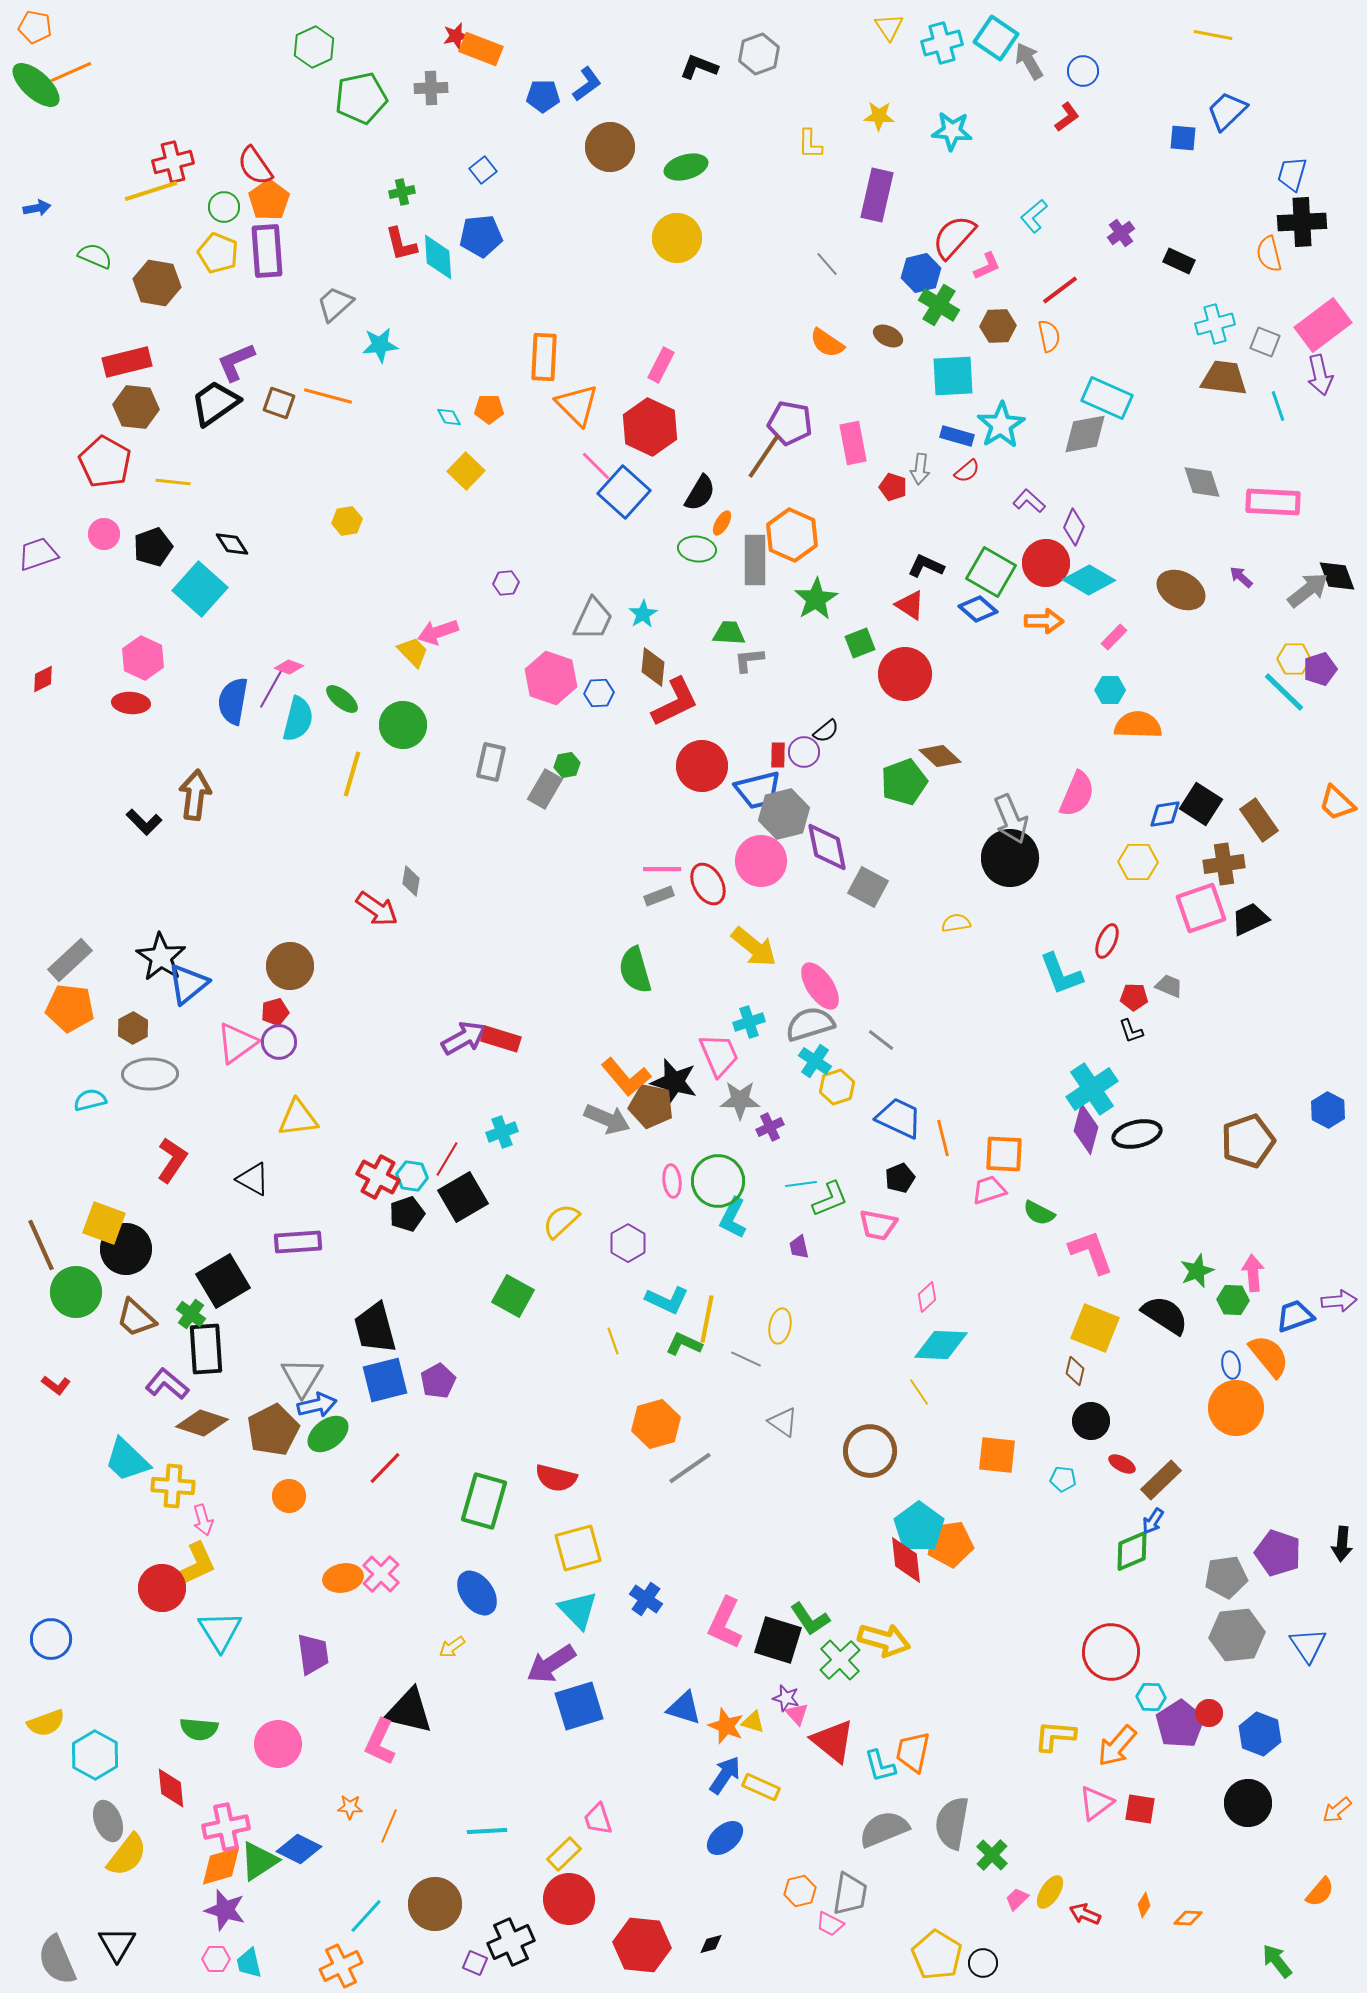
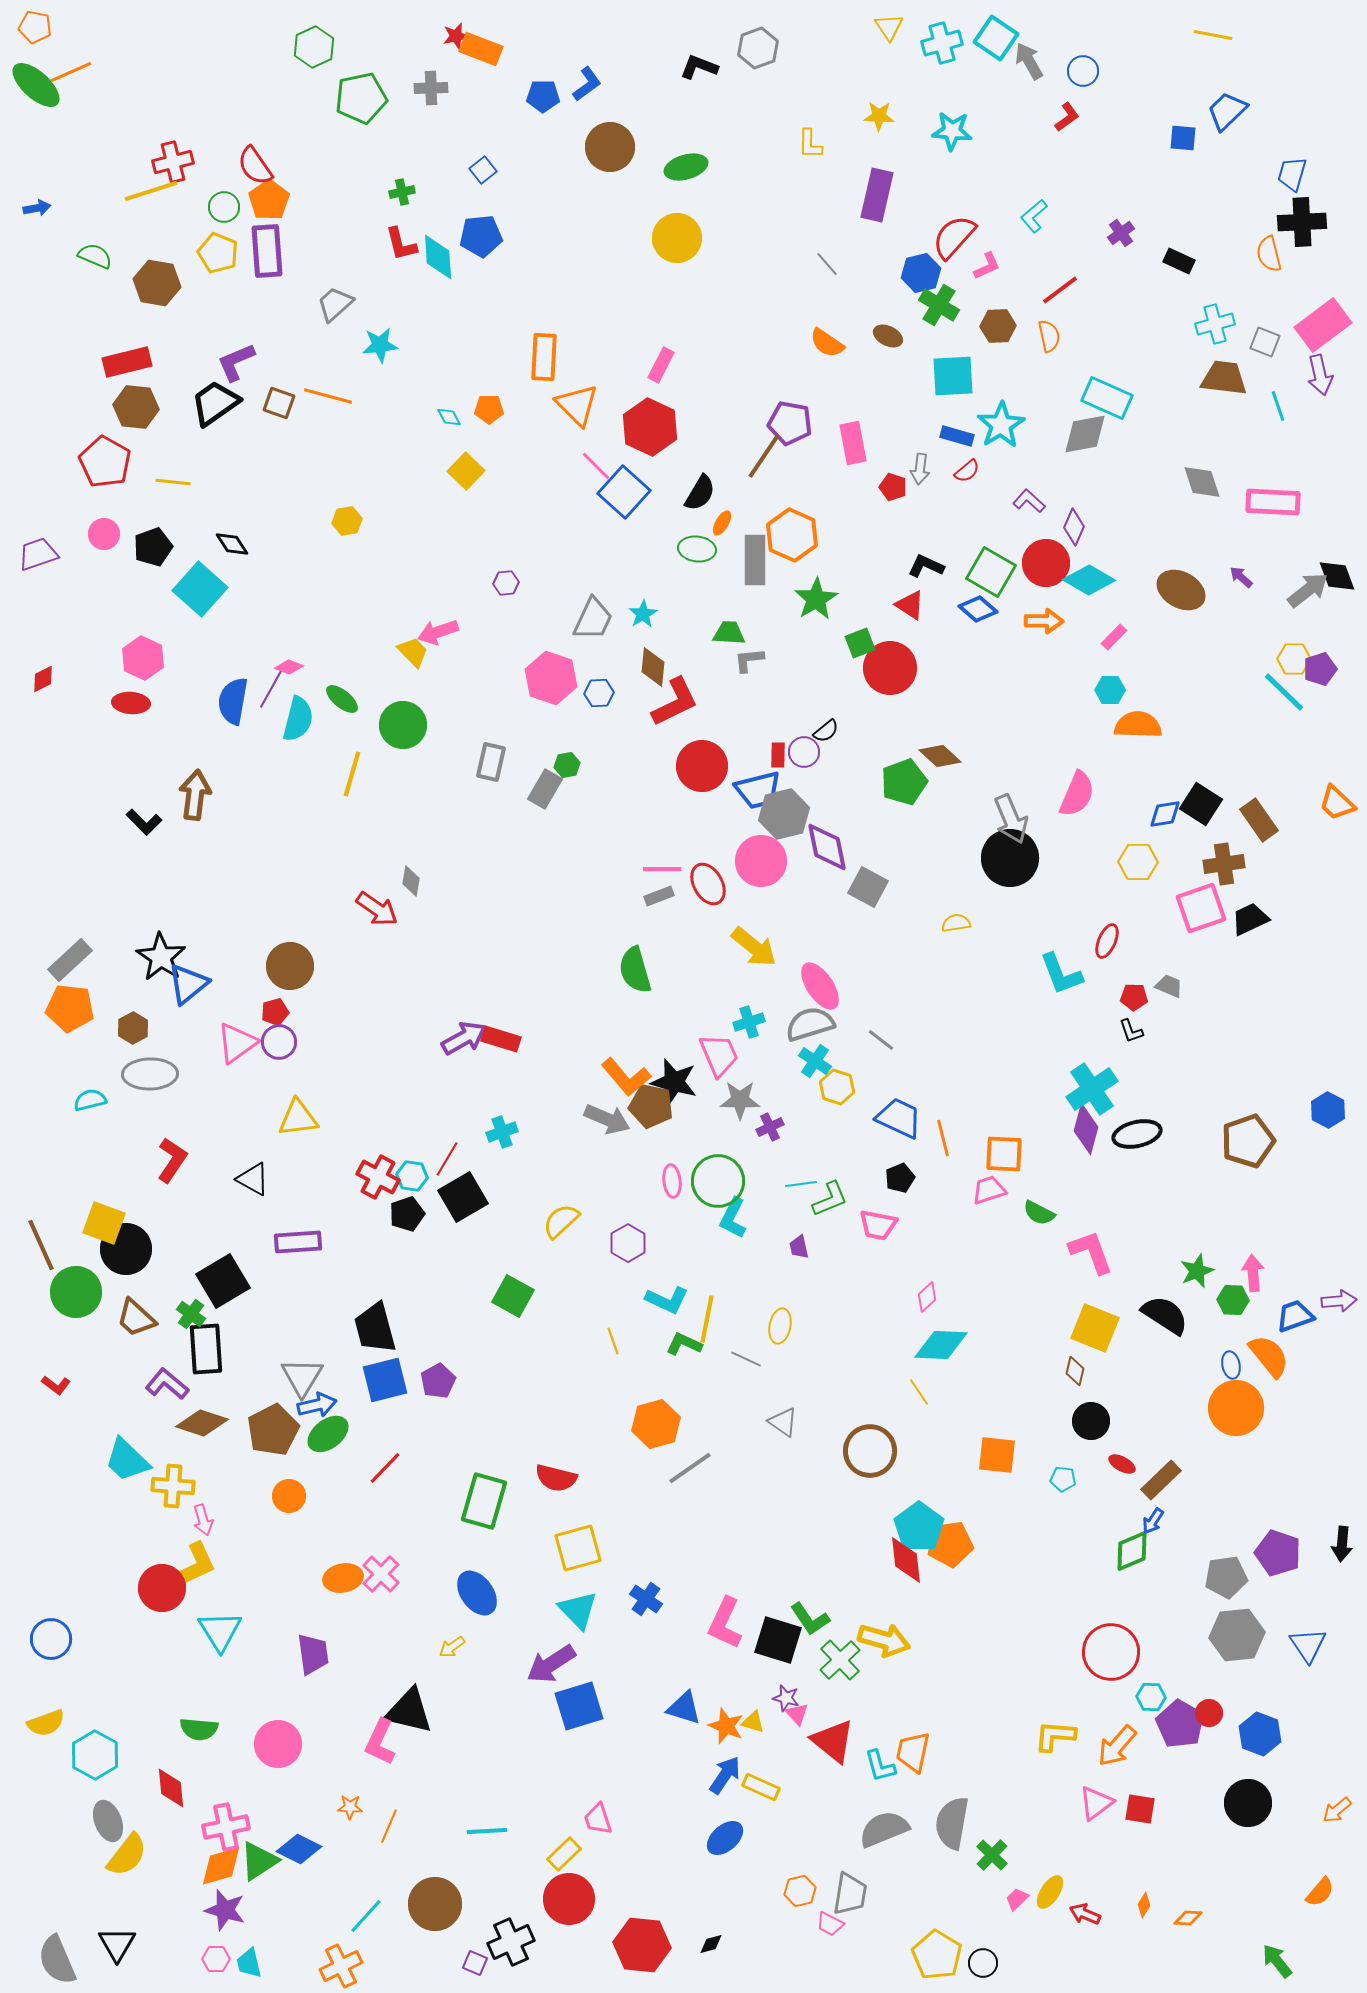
gray hexagon at (759, 54): moved 1 px left, 6 px up
red circle at (905, 674): moved 15 px left, 6 px up
yellow hexagon at (837, 1087): rotated 24 degrees counterclockwise
purple pentagon at (1180, 1724): rotated 9 degrees counterclockwise
